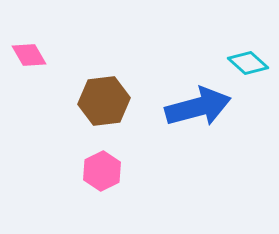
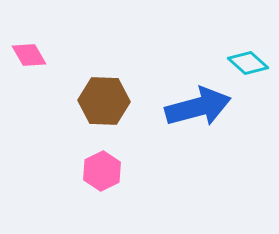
brown hexagon: rotated 9 degrees clockwise
